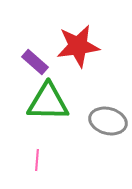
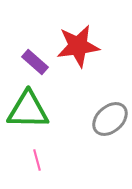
green triangle: moved 20 px left, 8 px down
gray ellipse: moved 2 px right, 2 px up; rotated 57 degrees counterclockwise
pink line: rotated 20 degrees counterclockwise
